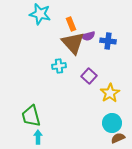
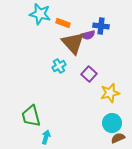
orange rectangle: moved 8 px left, 1 px up; rotated 48 degrees counterclockwise
purple semicircle: moved 1 px up
blue cross: moved 7 px left, 15 px up
cyan cross: rotated 24 degrees counterclockwise
purple square: moved 2 px up
yellow star: rotated 18 degrees clockwise
cyan arrow: moved 8 px right; rotated 16 degrees clockwise
